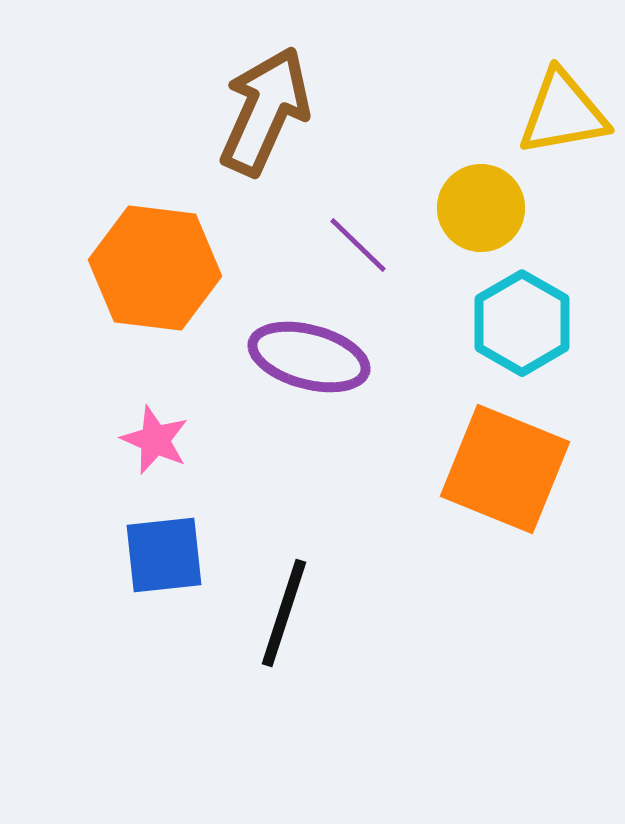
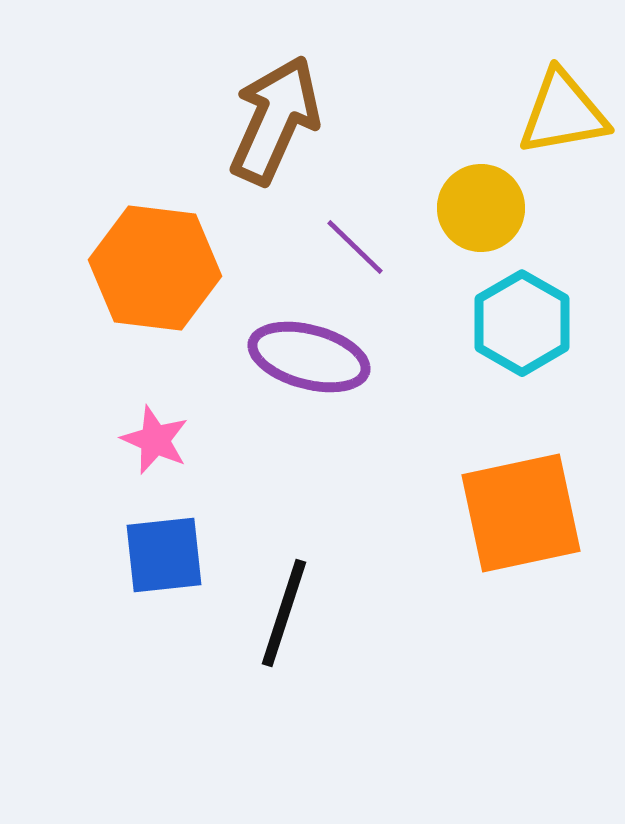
brown arrow: moved 10 px right, 9 px down
purple line: moved 3 px left, 2 px down
orange square: moved 16 px right, 44 px down; rotated 34 degrees counterclockwise
